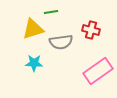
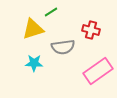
green line: rotated 24 degrees counterclockwise
gray semicircle: moved 2 px right, 5 px down
